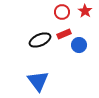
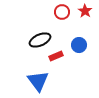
red rectangle: moved 8 px left, 22 px down
